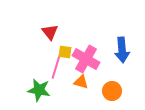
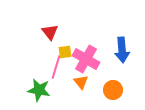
yellow square: rotated 16 degrees counterclockwise
orange triangle: rotated 35 degrees clockwise
orange circle: moved 1 px right, 1 px up
